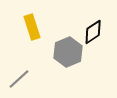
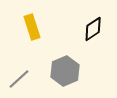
black diamond: moved 3 px up
gray hexagon: moved 3 px left, 19 px down
